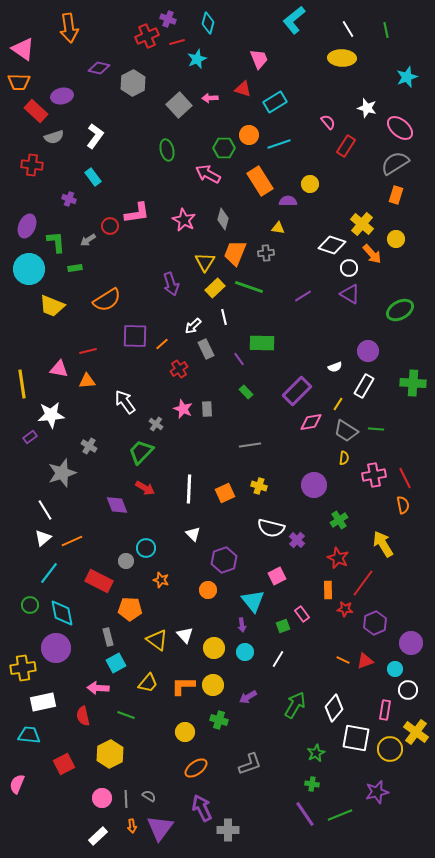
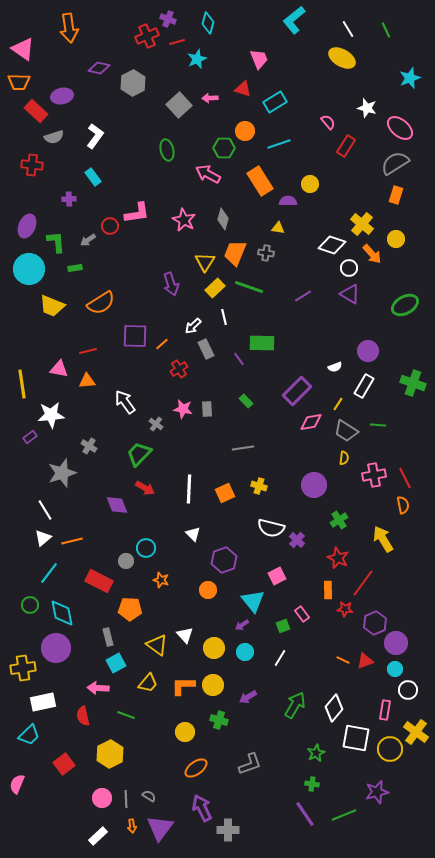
green line at (386, 30): rotated 14 degrees counterclockwise
yellow ellipse at (342, 58): rotated 28 degrees clockwise
cyan star at (407, 77): moved 3 px right, 1 px down
orange circle at (249, 135): moved 4 px left, 4 px up
purple cross at (69, 199): rotated 24 degrees counterclockwise
gray cross at (266, 253): rotated 14 degrees clockwise
orange semicircle at (107, 300): moved 6 px left, 3 px down
green ellipse at (400, 310): moved 5 px right, 5 px up
green cross at (413, 383): rotated 15 degrees clockwise
green rectangle at (246, 392): moved 9 px down
pink star at (183, 409): rotated 12 degrees counterclockwise
green line at (376, 429): moved 2 px right, 4 px up
gray line at (250, 445): moved 7 px left, 3 px down
green trapezoid at (141, 452): moved 2 px left, 2 px down
orange line at (72, 541): rotated 10 degrees clockwise
yellow arrow at (383, 544): moved 5 px up
purple arrow at (242, 625): rotated 64 degrees clockwise
yellow triangle at (157, 640): moved 5 px down
purple circle at (411, 643): moved 15 px left
white line at (278, 659): moved 2 px right, 1 px up
cyan trapezoid at (29, 735): rotated 130 degrees clockwise
red square at (64, 764): rotated 10 degrees counterclockwise
green line at (340, 815): moved 4 px right
